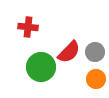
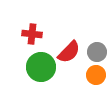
red cross: moved 4 px right, 7 px down
gray circle: moved 2 px right
orange circle: moved 4 px up
